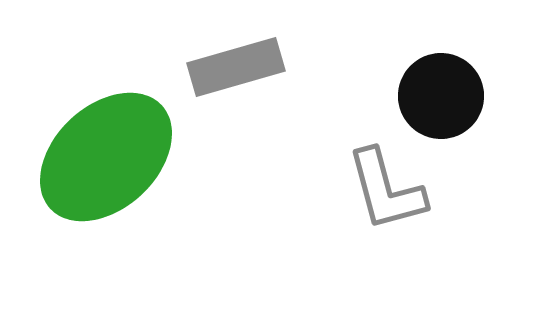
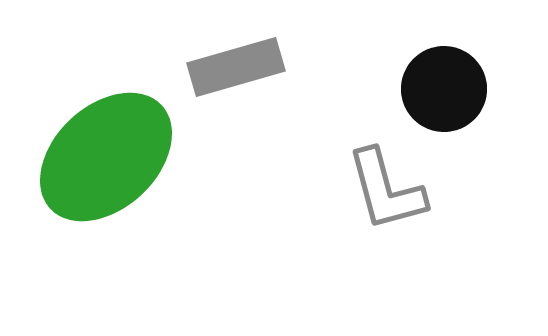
black circle: moved 3 px right, 7 px up
